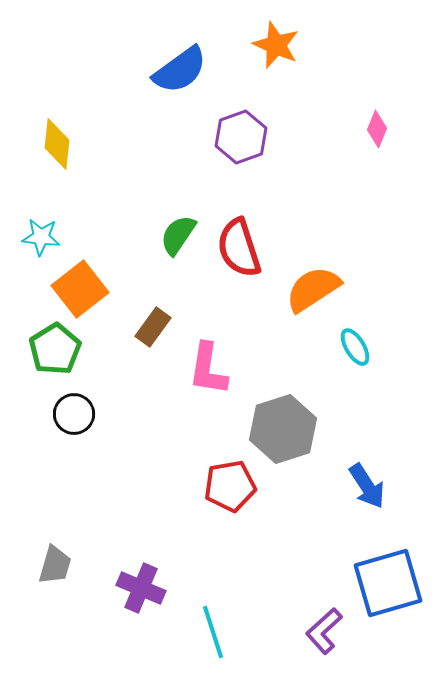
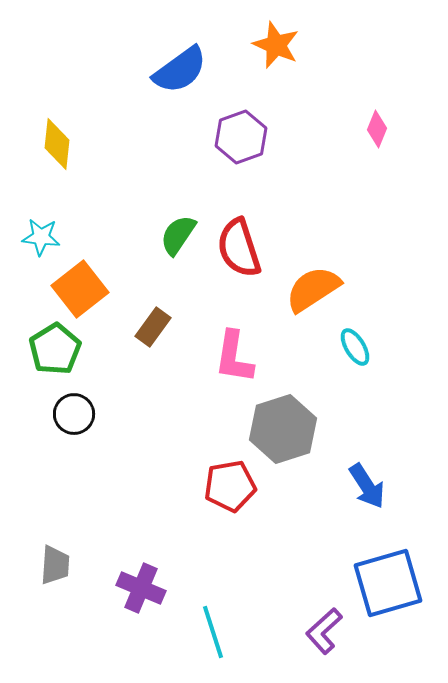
pink L-shape: moved 26 px right, 12 px up
gray trapezoid: rotated 12 degrees counterclockwise
